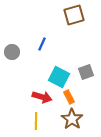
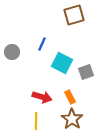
cyan square: moved 3 px right, 14 px up
orange rectangle: moved 1 px right
